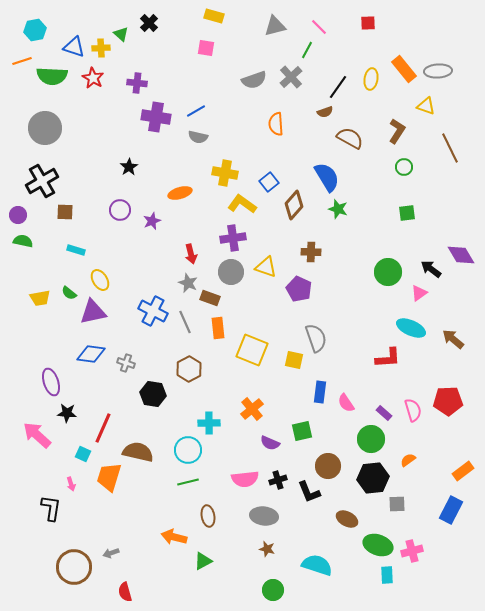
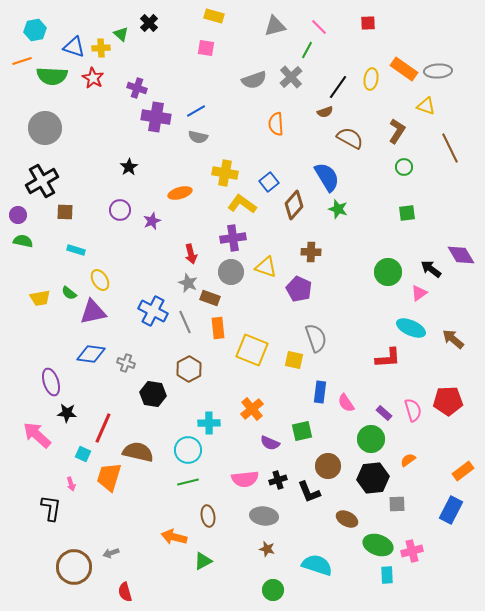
orange rectangle at (404, 69): rotated 16 degrees counterclockwise
purple cross at (137, 83): moved 5 px down; rotated 12 degrees clockwise
